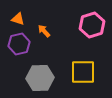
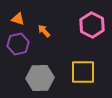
pink hexagon: rotated 15 degrees counterclockwise
purple hexagon: moved 1 px left
